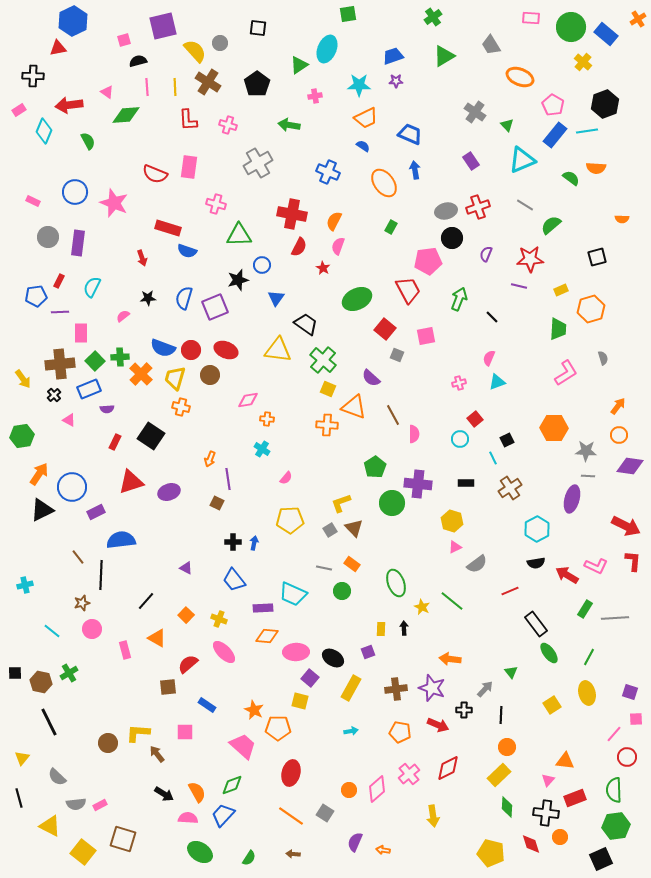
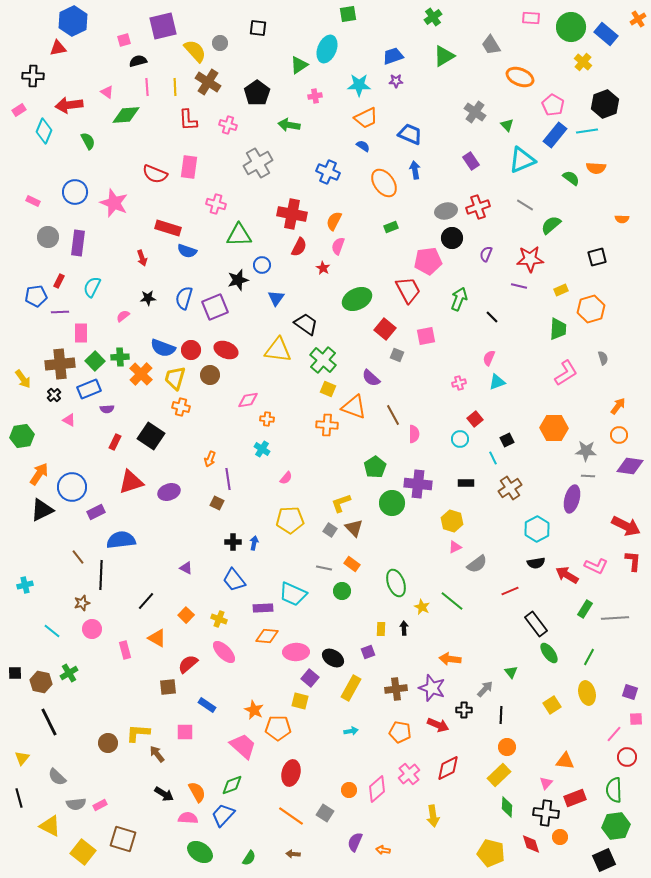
black pentagon at (257, 84): moved 9 px down
green rectangle at (391, 227): rotated 40 degrees clockwise
gray square at (330, 530): rotated 24 degrees counterclockwise
pink triangle at (548, 780): moved 2 px left, 3 px down
black square at (601, 859): moved 3 px right, 1 px down
